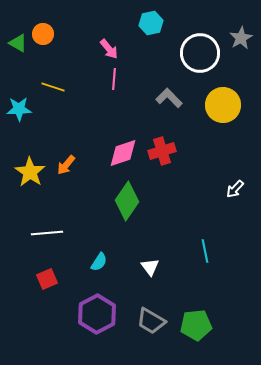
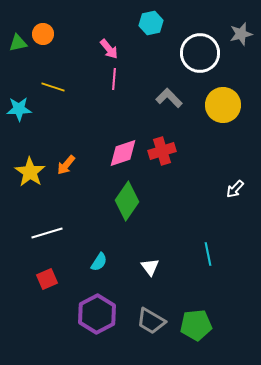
gray star: moved 4 px up; rotated 15 degrees clockwise
green triangle: rotated 42 degrees counterclockwise
white line: rotated 12 degrees counterclockwise
cyan line: moved 3 px right, 3 px down
